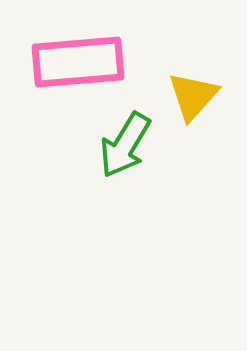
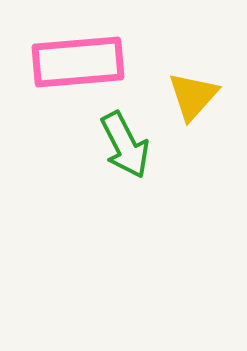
green arrow: rotated 58 degrees counterclockwise
